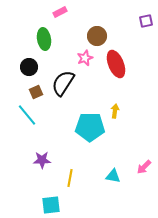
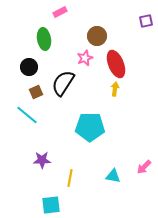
yellow arrow: moved 22 px up
cyan line: rotated 10 degrees counterclockwise
